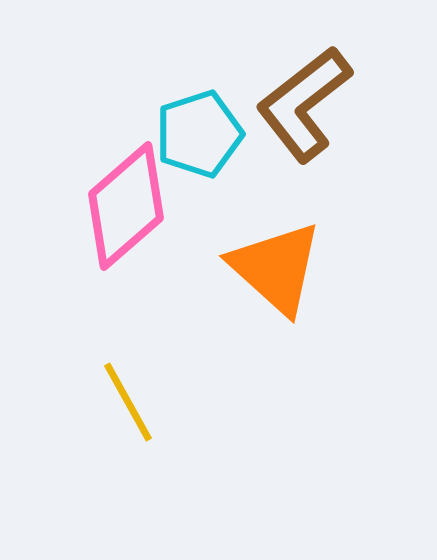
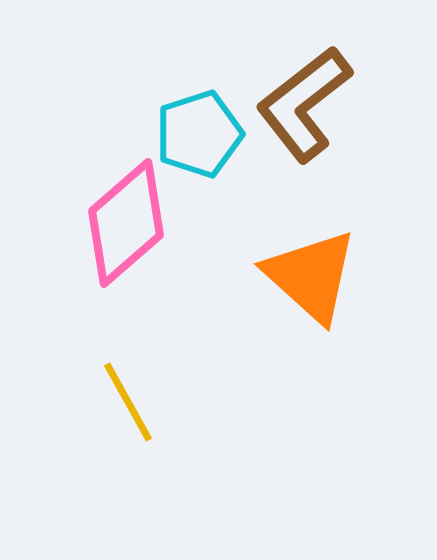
pink diamond: moved 17 px down
orange triangle: moved 35 px right, 8 px down
